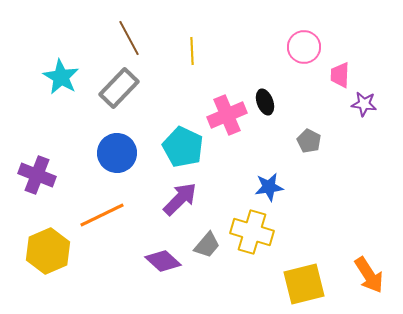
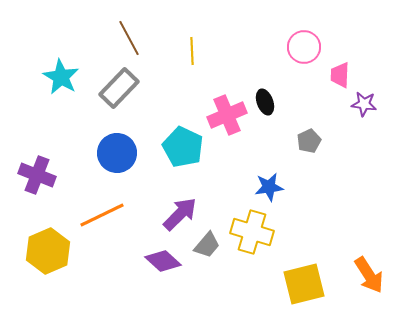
gray pentagon: rotated 20 degrees clockwise
purple arrow: moved 15 px down
